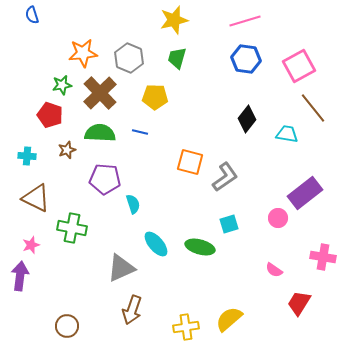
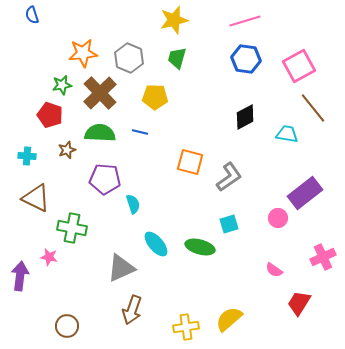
black diamond: moved 2 px left, 2 px up; rotated 24 degrees clockwise
gray L-shape: moved 4 px right
pink star: moved 18 px right, 12 px down; rotated 30 degrees clockwise
pink cross: rotated 35 degrees counterclockwise
